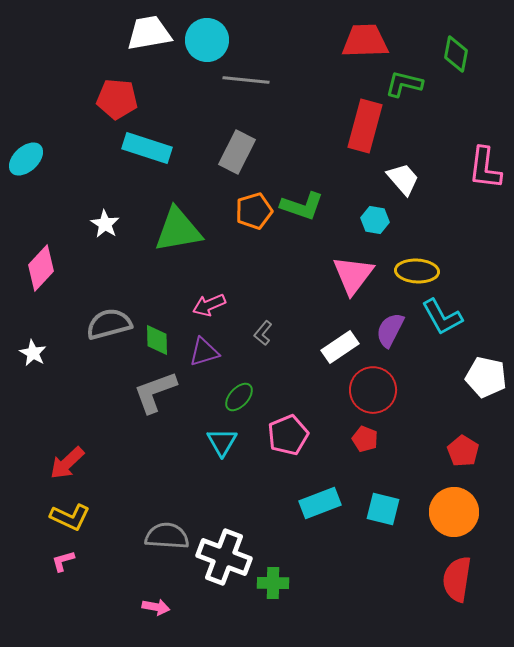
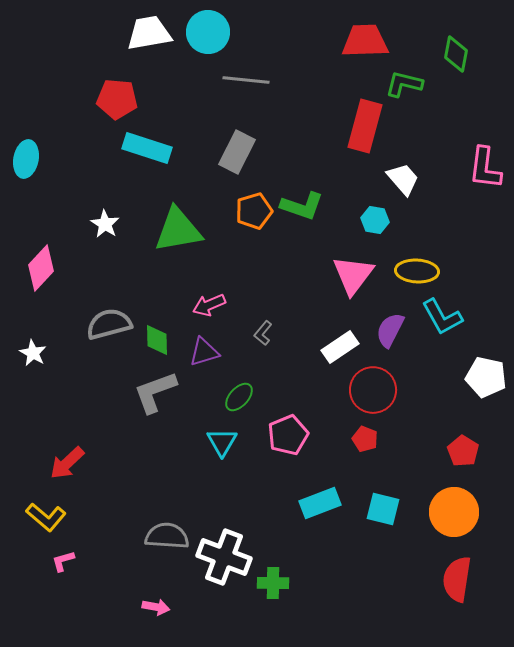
cyan circle at (207, 40): moved 1 px right, 8 px up
cyan ellipse at (26, 159): rotated 36 degrees counterclockwise
yellow L-shape at (70, 517): moved 24 px left; rotated 15 degrees clockwise
